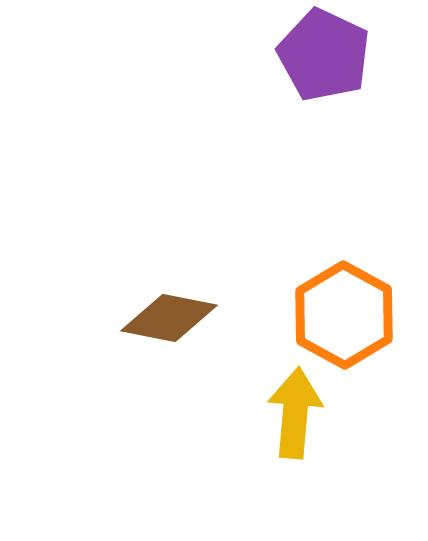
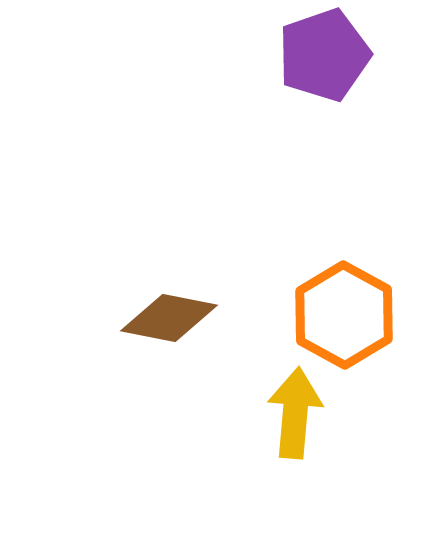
purple pentagon: rotated 28 degrees clockwise
